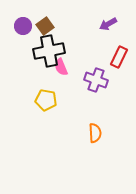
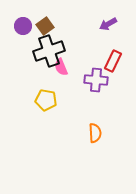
black cross: rotated 8 degrees counterclockwise
red rectangle: moved 6 px left, 4 px down
purple cross: rotated 15 degrees counterclockwise
